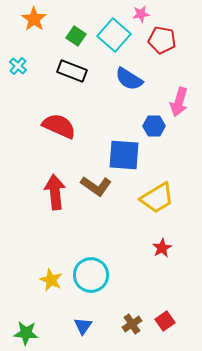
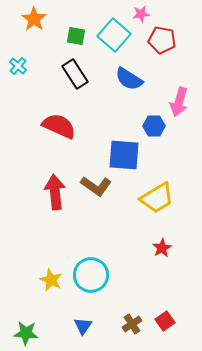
green square: rotated 24 degrees counterclockwise
black rectangle: moved 3 px right, 3 px down; rotated 36 degrees clockwise
